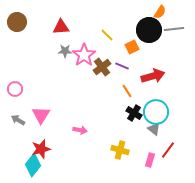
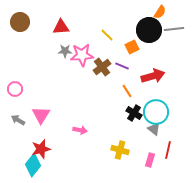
brown circle: moved 3 px right
pink star: moved 2 px left; rotated 30 degrees clockwise
red line: rotated 24 degrees counterclockwise
